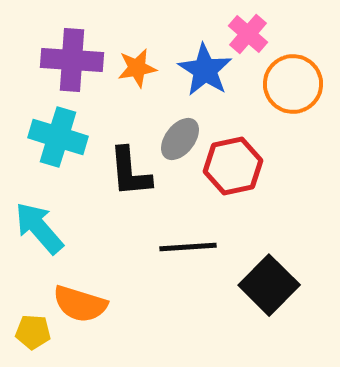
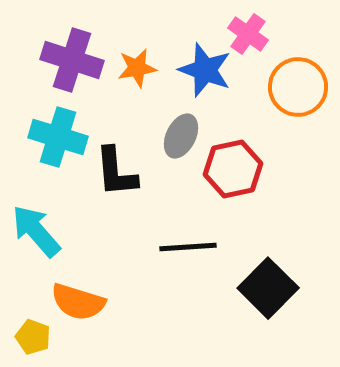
pink cross: rotated 6 degrees counterclockwise
purple cross: rotated 14 degrees clockwise
blue star: rotated 12 degrees counterclockwise
orange circle: moved 5 px right, 3 px down
gray ellipse: moved 1 px right, 3 px up; rotated 12 degrees counterclockwise
red hexagon: moved 3 px down
black L-shape: moved 14 px left
cyan arrow: moved 3 px left, 3 px down
black square: moved 1 px left, 3 px down
orange semicircle: moved 2 px left, 2 px up
yellow pentagon: moved 5 px down; rotated 16 degrees clockwise
